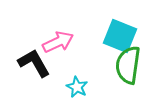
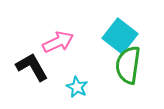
cyan square: rotated 16 degrees clockwise
black L-shape: moved 2 px left, 4 px down
